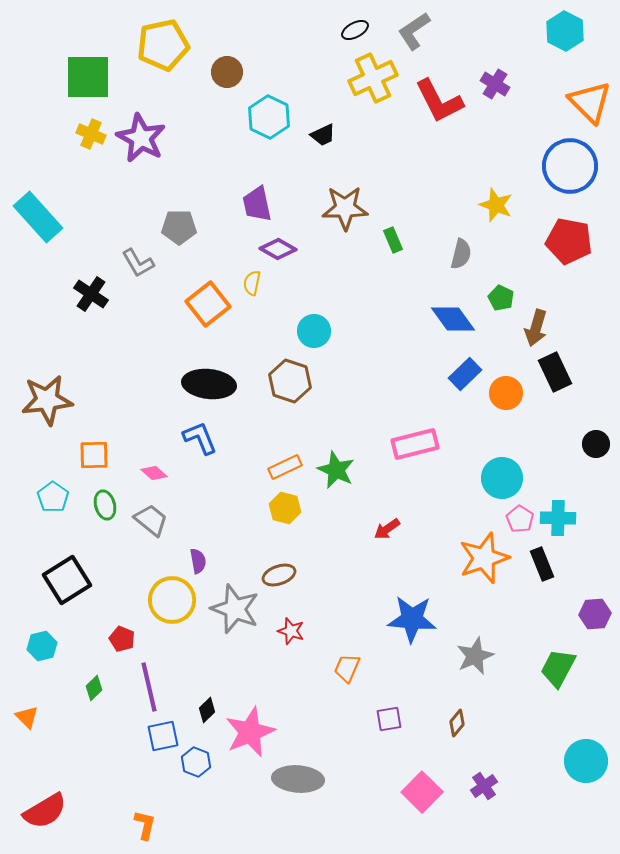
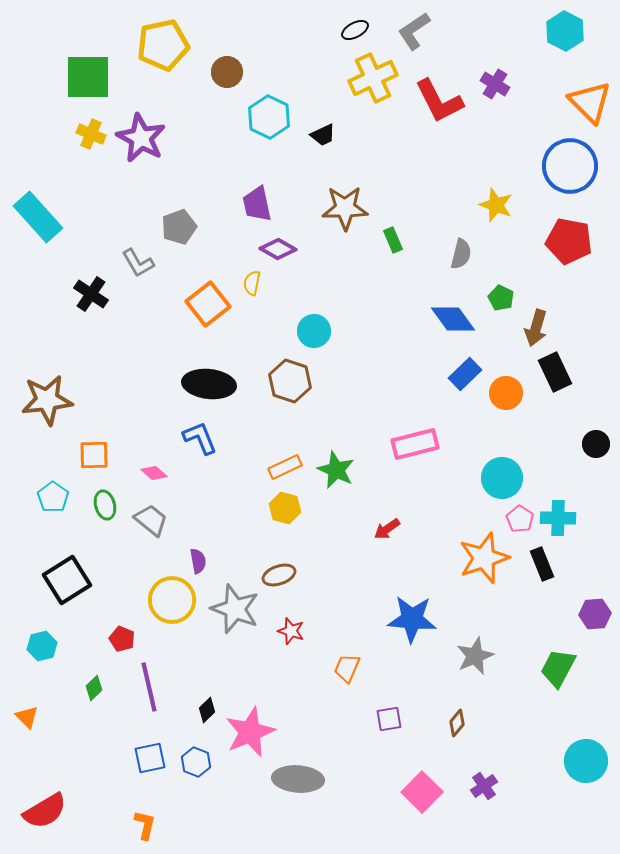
gray pentagon at (179, 227): rotated 20 degrees counterclockwise
blue square at (163, 736): moved 13 px left, 22 px down
